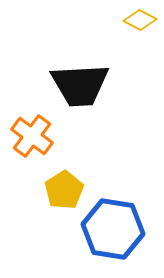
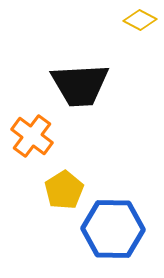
blue hexagon: rotated 8 degrees counterclockwise
